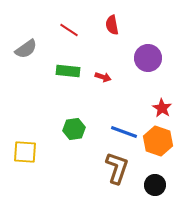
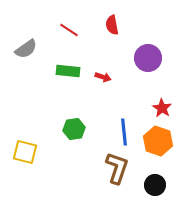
blue line: rotated 64 degrees clockwise
yellow square: rotated 10 degrees clockwise
